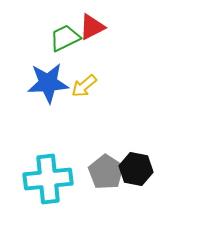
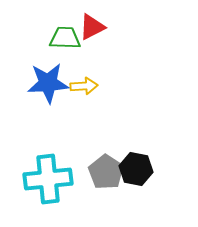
green trapezoid: rotated 28 degrees clockwise
yellow arrow: rotated 144 degrees counterclockwise
